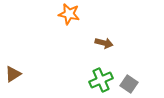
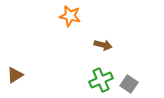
orange star: moved 1 px right, 2 px down
brown arrow: moved 1 px left, 2 px down
brown triangle: moved 2 px right, 1 px down
